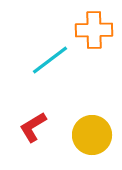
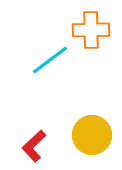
orange cross: moved 3 px left
red L-shape: moved 1 px right, 19 px down; rotated 12 degrees counterclockwise
